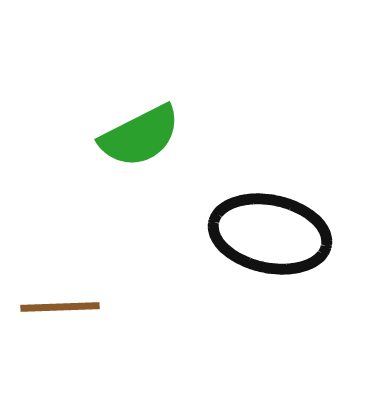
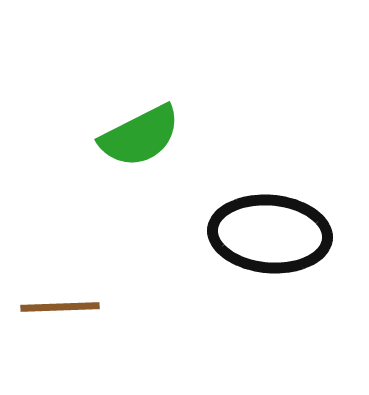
black ellipse: rotated 7 degrees counterclockwise
